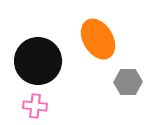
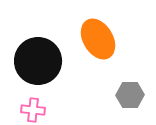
gray hexagon: moved 2 px right, 13 px down
pink cross: moved 2 px left, 4 px down
